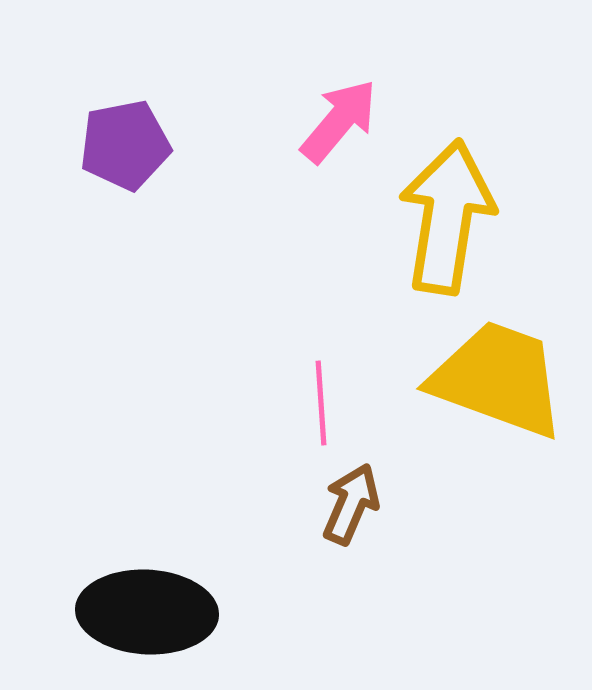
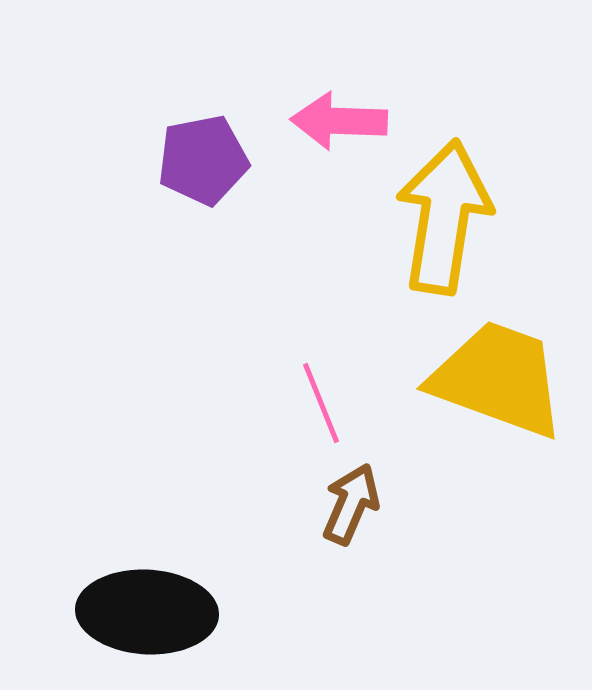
pink arrow: rotated 128 degrees counterclockwise
purple pentagon: moved 78 px right, 15 px down
yellow arrow: moved 3 px left
pink line: rotated 18 degrees counterclockwise
